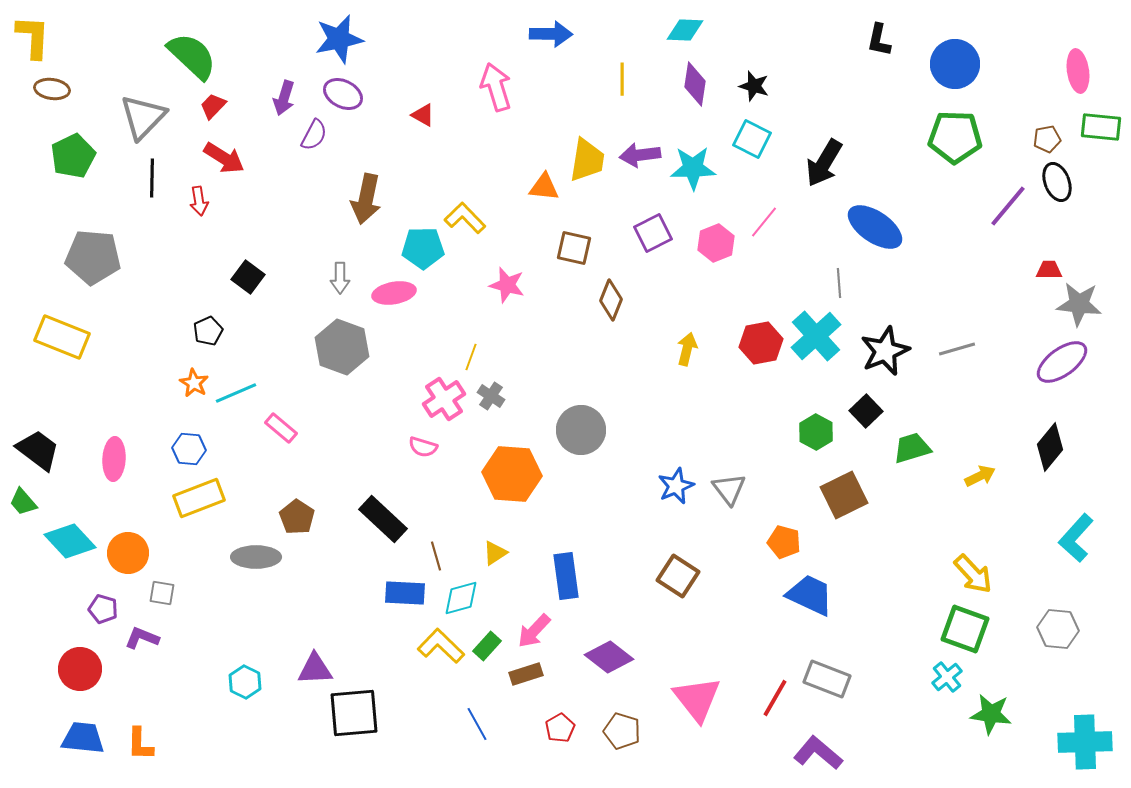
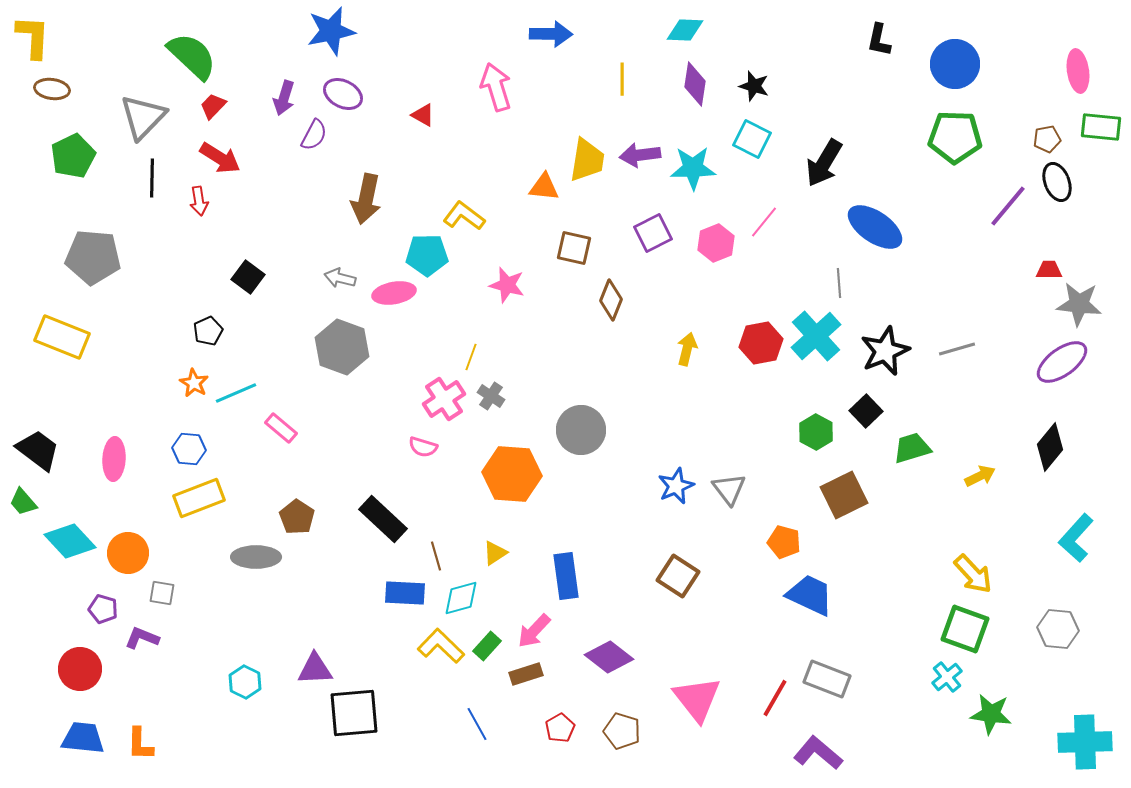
blue star at (339, 39): moved 8 px left, 8 px up
red arrow at (224, 158): moved 4 px left
yellow L-shape at (465, 218): moved 1 px left, 2 px up; rotated 9 degrees counterclockwise
cyan pentagon at (423, 248): moved 4 px right, 7 px down
gray arrow at (340, 278): rotated 104 degrees clockwise
